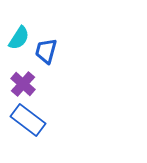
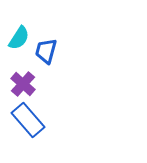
blue rectangle: rotated 12 degrees clockwise
